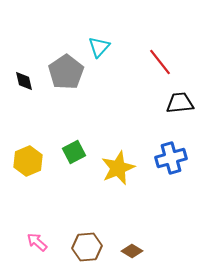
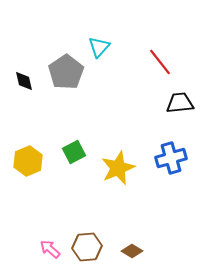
pink arrow: moved 13 px right, 7 px down
